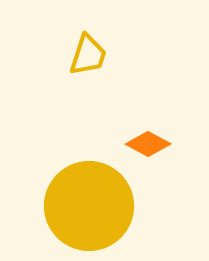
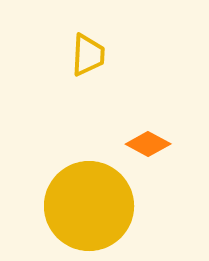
yellow trapezoid: rotated 15 degrees counterclockwise
